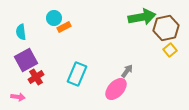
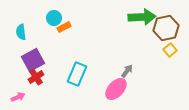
green arrow: rotated 8 degrees clockwise
purple square: moved 7 px right
pink arrow: rotated 32 degrees counterclockwise
